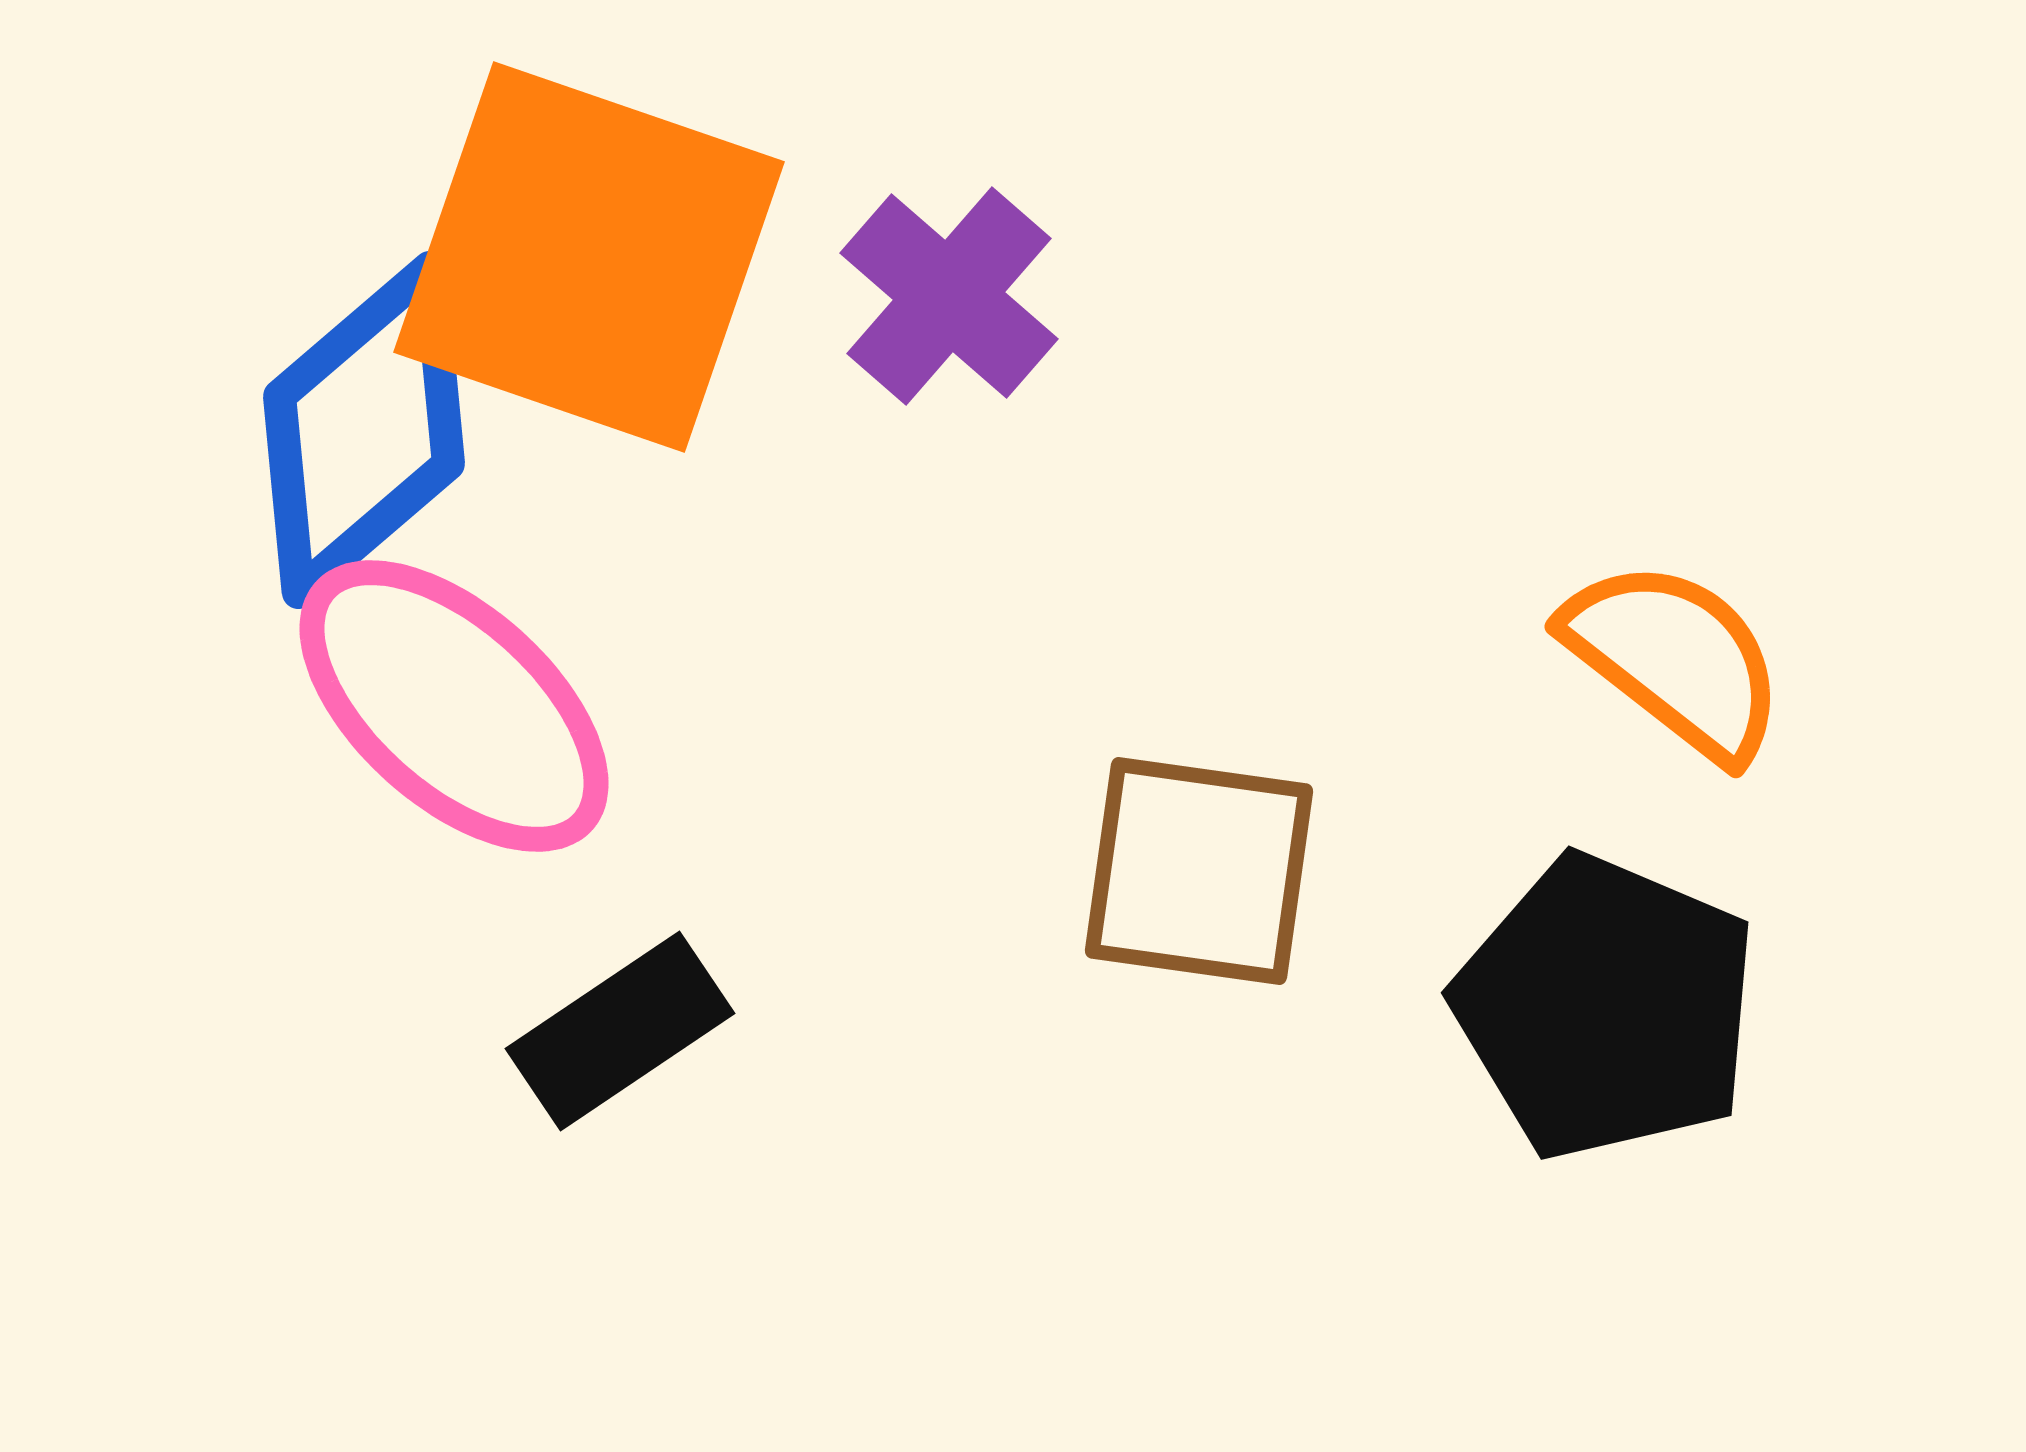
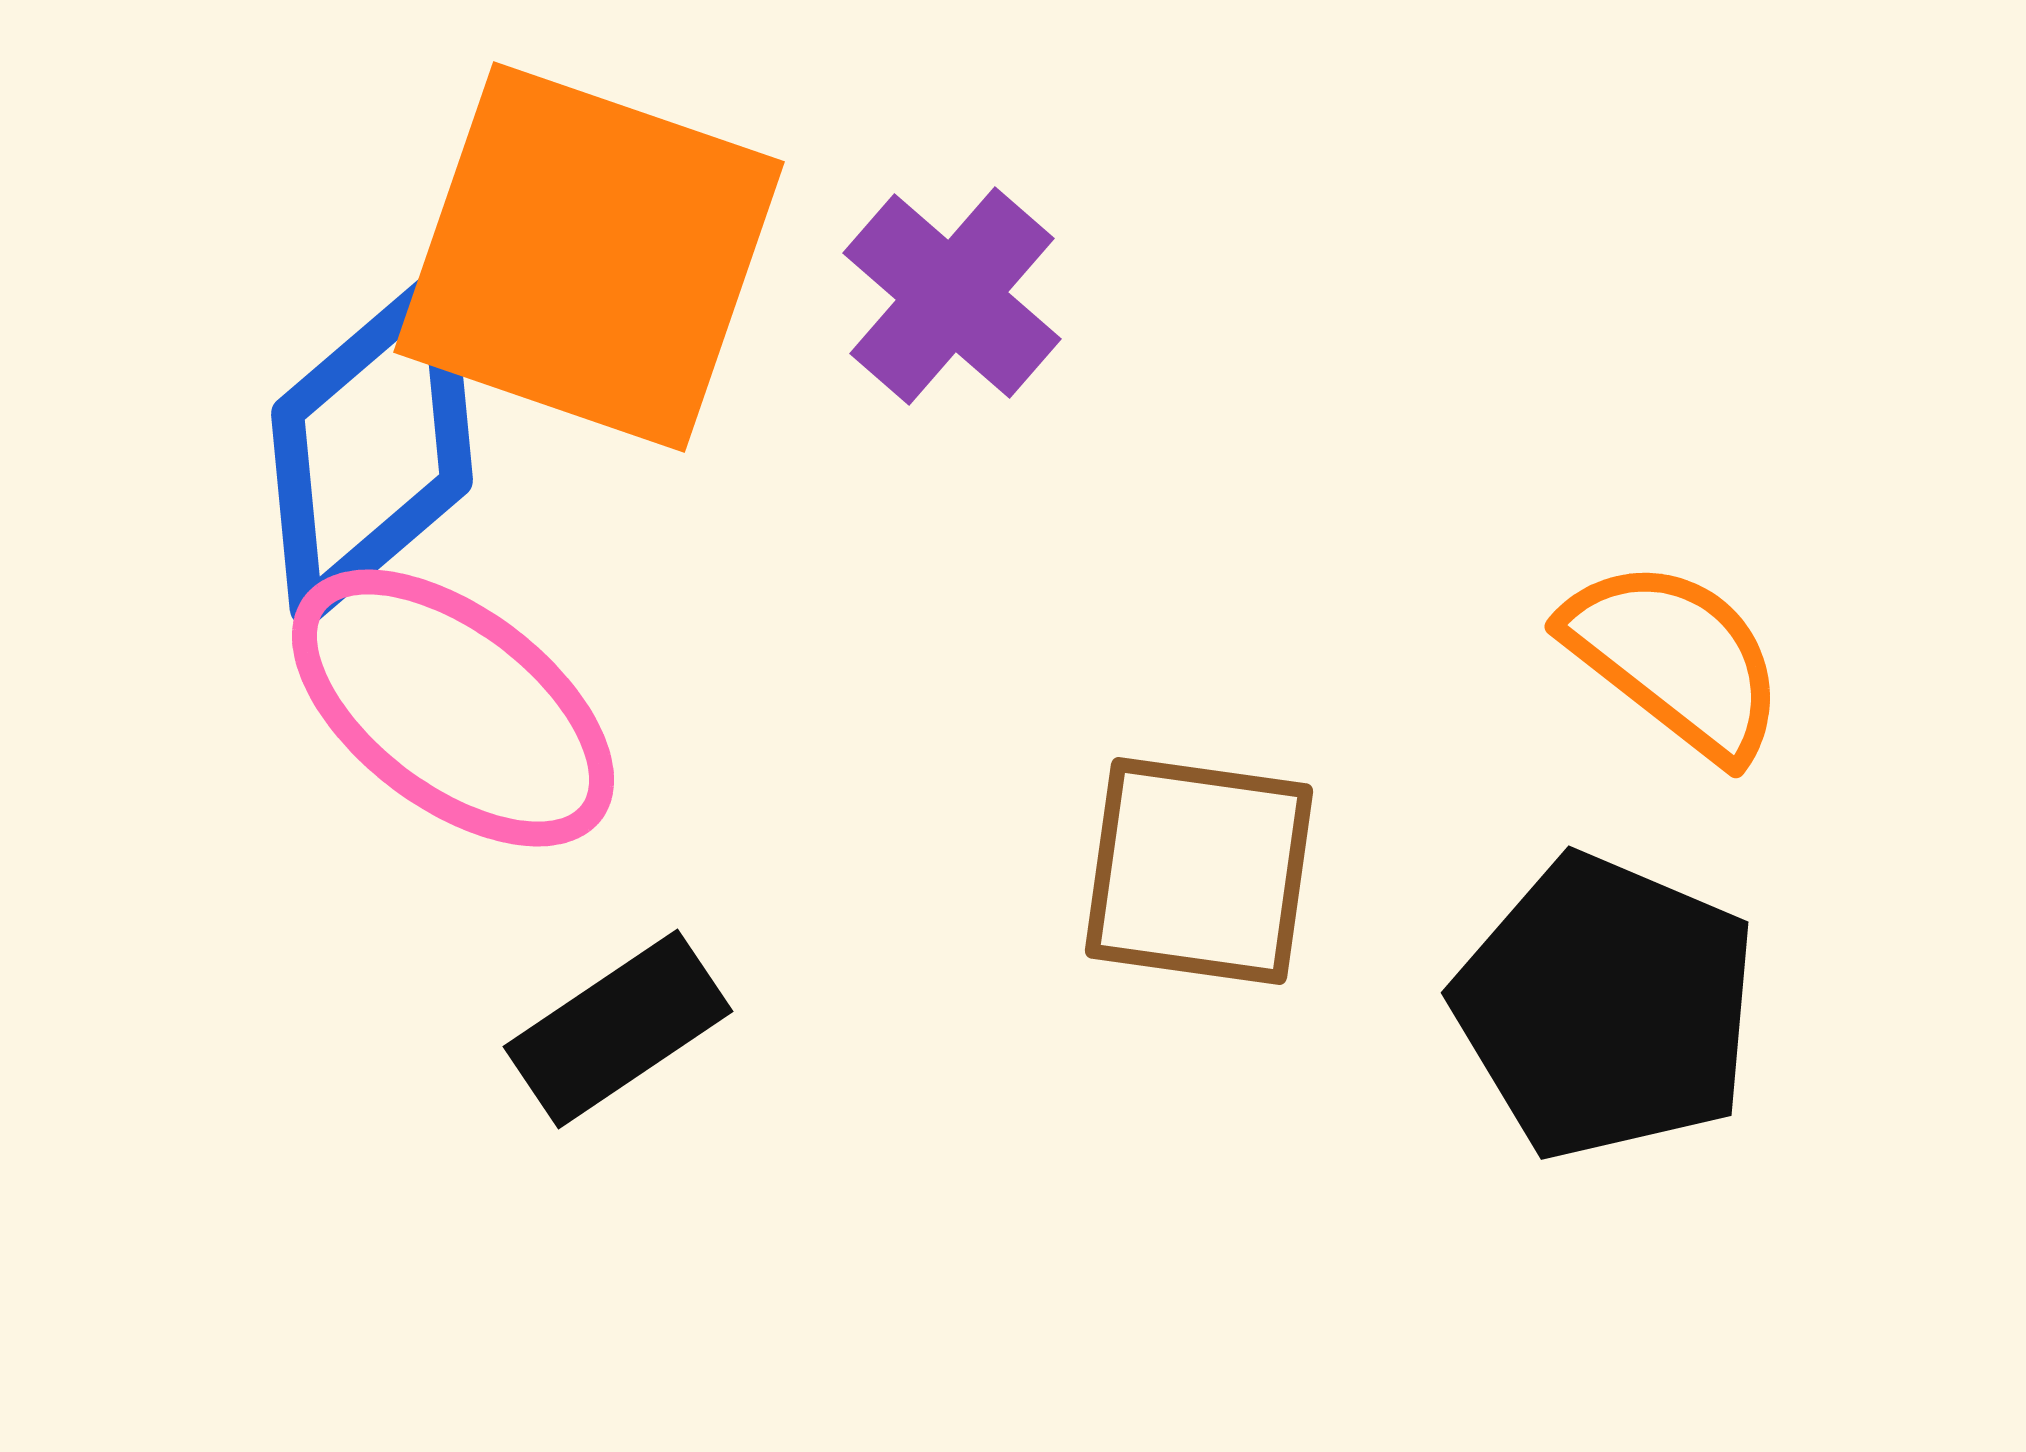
purple cross: moved 3 px right
blue diamond: moved 8 px right, 17 px down
pink ellipse: moved 1 px left, 2 px down; rotated 5 degrees counterclockwise
black rectangle: moved 2 px left, 2 px up
